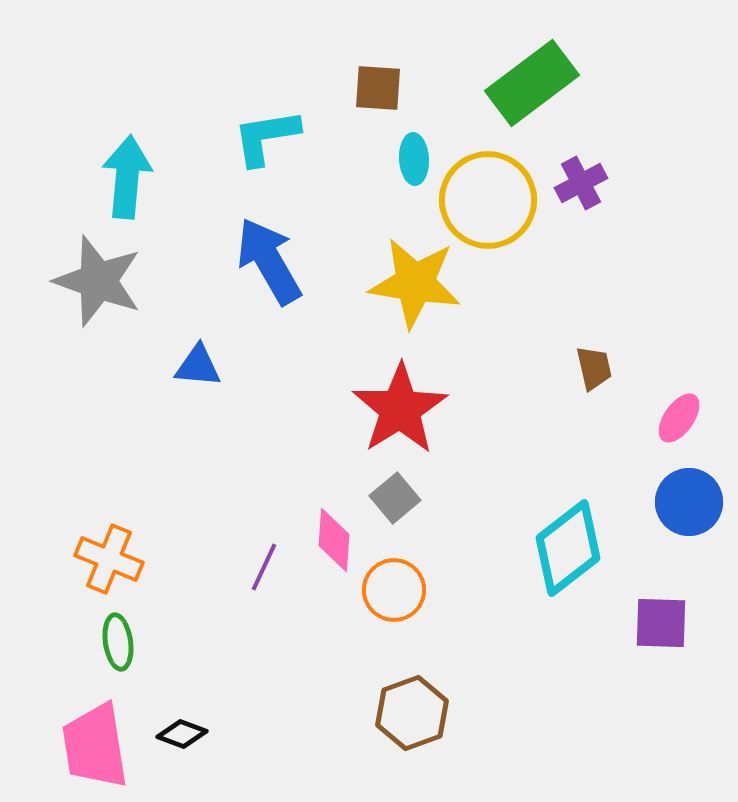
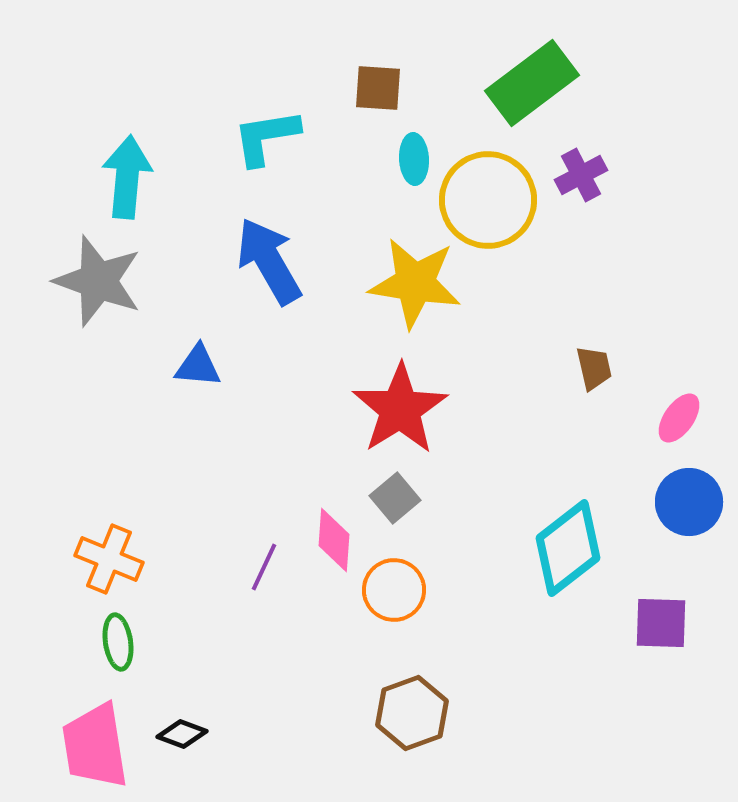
purple cross: moved 8 px up
